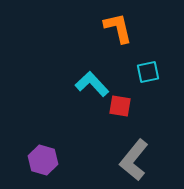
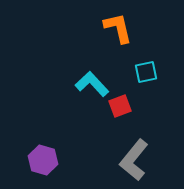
cyan square: moved 2 px left
red square: rotated 30 degrees counterclockwise
